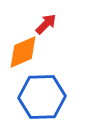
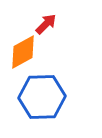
orange diamond: rotated 6 degrees counterclockwise
